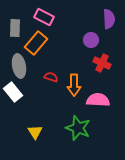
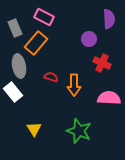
gray rectangle: rotated 24 degrees counterclockwise
purple circle: moved 2 px left, 1 px up
pink semicircle: moved 11 px right, 2 px up
green star: moved 1 px right, 3 px down
yellow triangle: moved 1 px left, 3 px up
